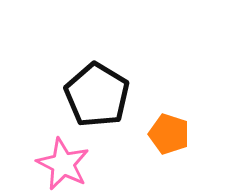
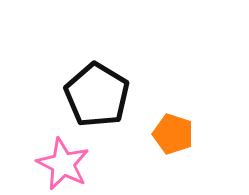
orange pentagon: moved 4 px right
